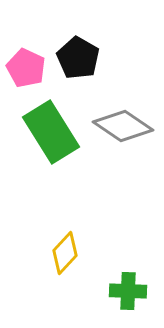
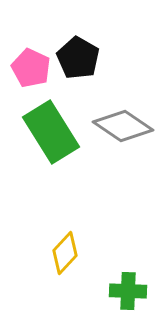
pink pentagon: moved 5 px right
